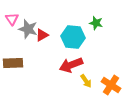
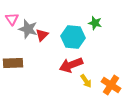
green star: moved 1 px left
red triangle: rotated 16 degrees counterclockwise
